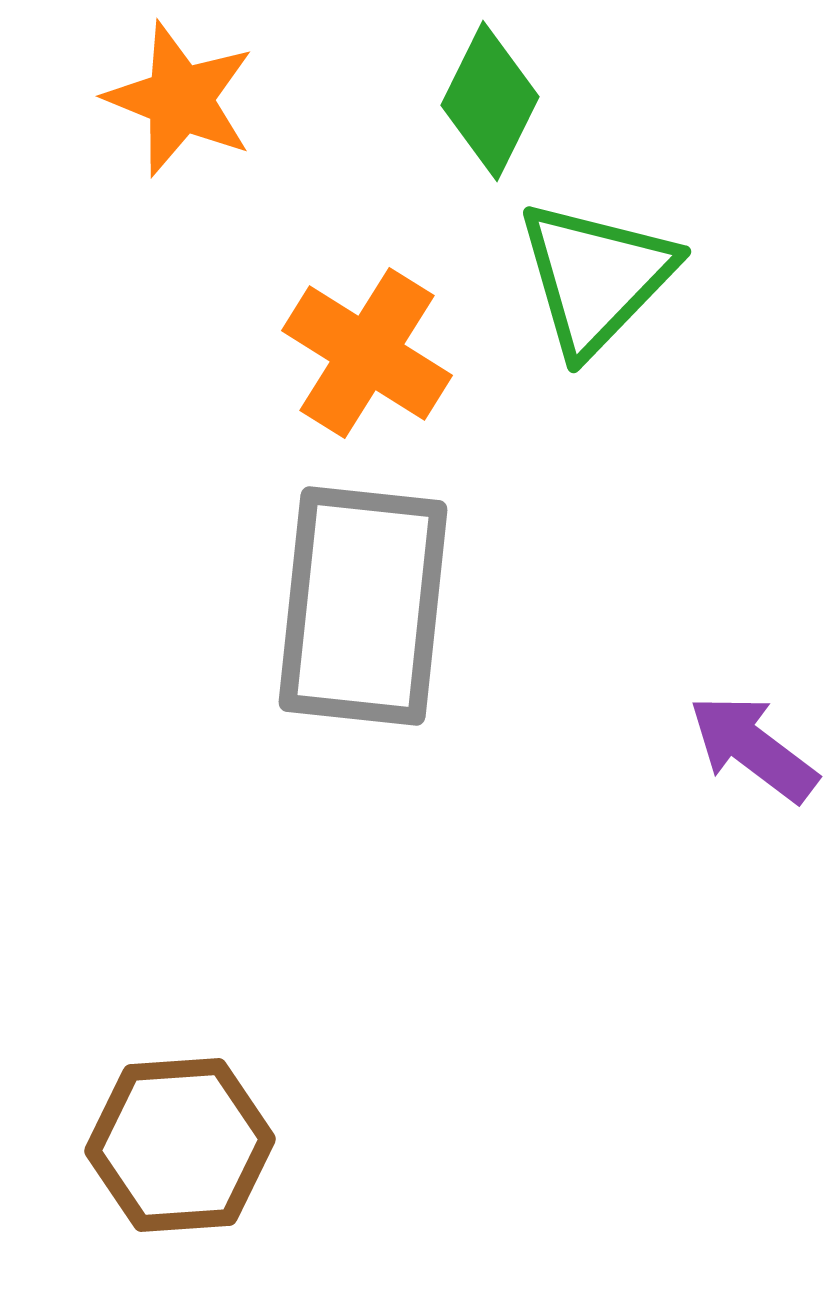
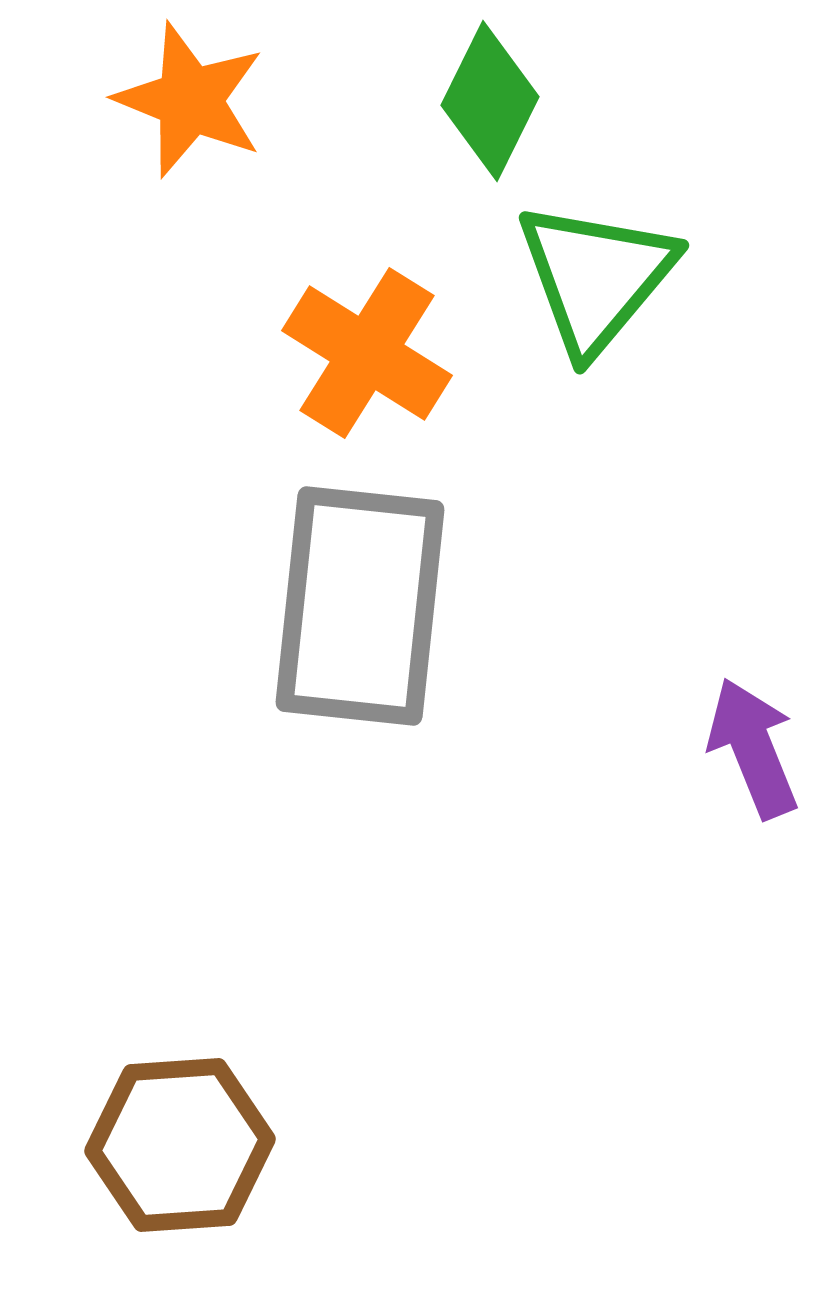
orange star: moved 10 px right, 1 px down
green triangle: rotated 4 degrees counterclockwise
gray rectangle: moved 3 px left
purple arrow: rotated 31 degrees clockwise
